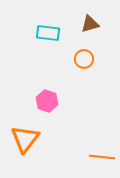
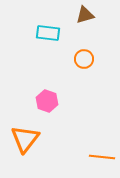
brown triangle: moved 5 px left, 9 px up
